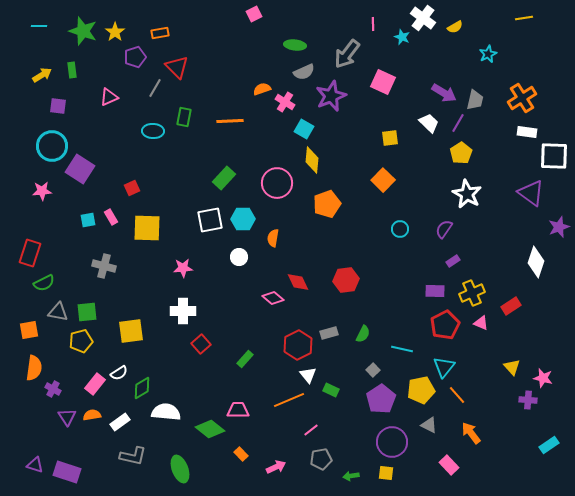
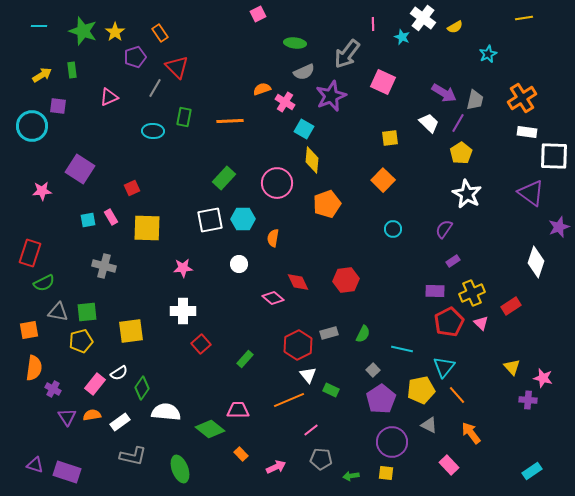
pink square at (254, 14): moved 4 px right
orange rectangle at (160, 33): rotated 66 degrees clockwise
green ellipse at (295, 45): moved 2 px up
cyan circle at (52, 146): moved 20 px left, 20 px up
cyan circle at (400, 229): moved 7 px left
white circle at (239, 257): moved 7 px down
pink triangle at (481, 323): rotated 21 degrees clockwise
red pentagon at (445, 325): moved 4 px right, 3 px up
green diamond at (142, 388): rotated 25 degrees counterclockwise
cyan rectangle at (549, 445): moved 17 px left, 26 px down
gray pentagon at (321, 459): rotated 15 degrees clockwise
